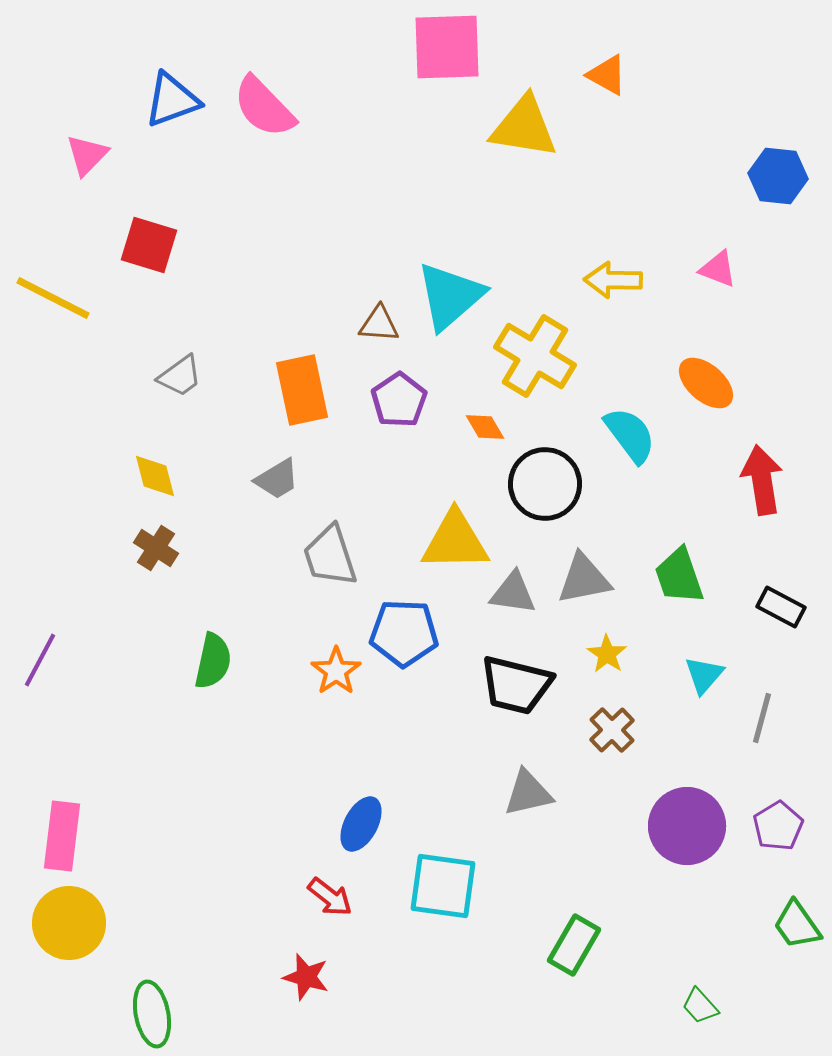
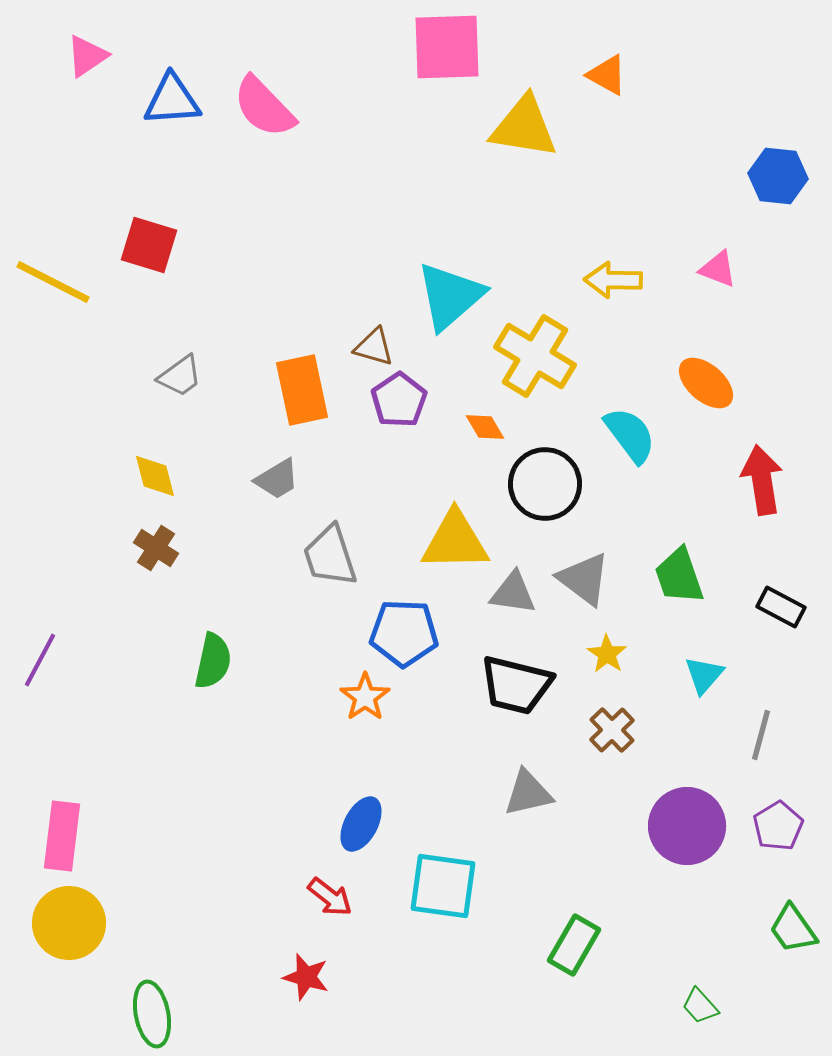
blue triangle at (172, 100): rotated 16 degrees clockwise
pink triangle at (87, 155): moved 99 px up; rotated 12 degrees clockwise
yellow line at (53, 298): moved 16 px up
brown triangle at (379, 324): moved 5 px left, 23 px down; rotated 12 degrees clockwise
gray triangle at (584, 579): rotated 48 degrees clockwise
orange star at (336, 671): moved 29 px right, 26 px down
gray line at (762, 718): moved 1 px left, 17 px down
green trapezoid at (797, 925): moved 4 px left, 4 px down
